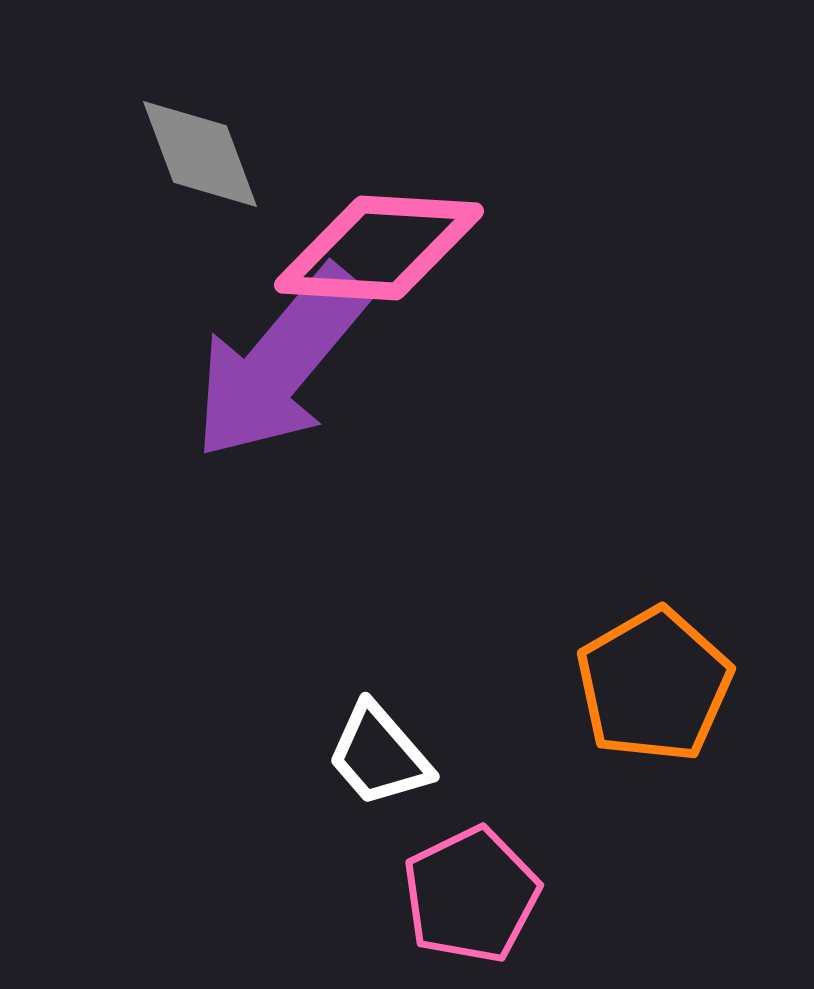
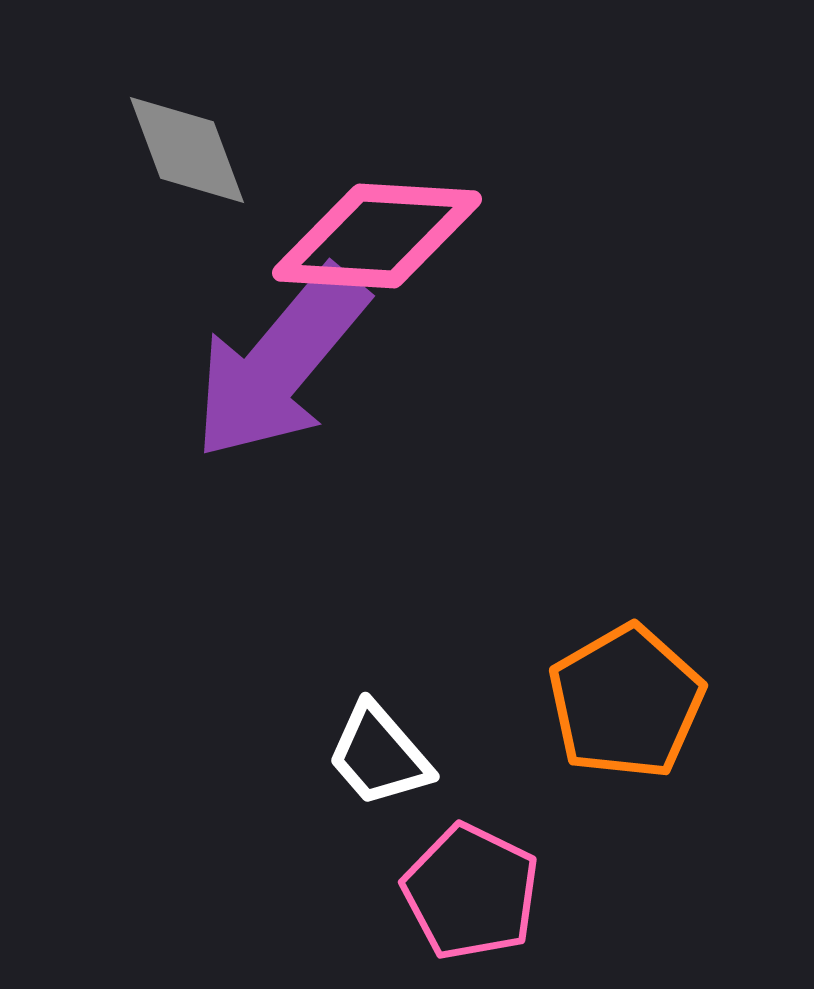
gray diamond: moved 13 px left, 4 px up
pink diamond: moved 2 px left, 12 px up
orange pentagon: moved 28 px left, 17 px down
pink pentagon: moved 3 px up; rotated 20 degrees counterclockwise
